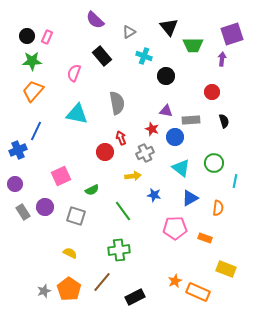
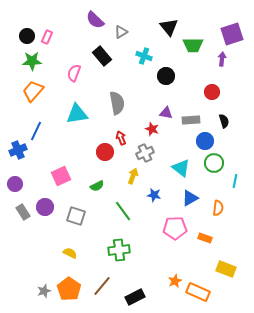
gray triangle at (129, 32): moved 8 px left
purple triangle at (166, 111): moved 2 px down
cyan triangle at (77, 114): rotated 20 degrees counterclockwise
blue circle at (175, 137): moved 30 px right, 4 px down
yellow arrow at (133, 176): rotated 63 degrees counterclockwise
green semicircle at (92, 190): moved 5 px right, 4 px up
brown line at (102, 282): moved 4 px down
